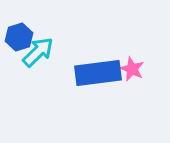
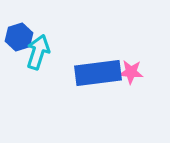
cyan arrow: rotated 28 degrees counterclockwise
pink star: moved 1 px left, 3 px down; rotated 20 degrees counterclockwise
